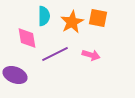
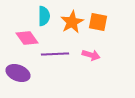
orange square: moved 4 px down
pink diamond: rotated 25 degrees counterclockwise
purple line: rotated 24 degrees clockwise
purple ellipse: moved 3 px right, 2 px up
